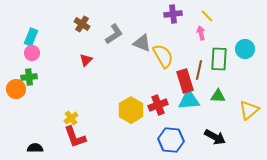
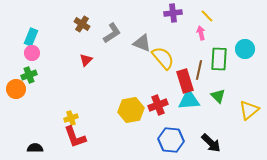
purple cross: moved 1 px up
gray L-shape: moved 2 px left, 1 px up
yellow semicircle: moved 2 px down; rotated 10 degrees counterclockwise
green cross: moved 2 px up; rotated 14 degrees counterclockwise
green triangle: rotated 42 degrees clockwise
yellow hexagon: rotated 20 degrees clockwise
yellow cross: rotated 16 degrees clockwise
black arrow: moved 4 px left, 6 px down; rotated 15 degrees clockwise
